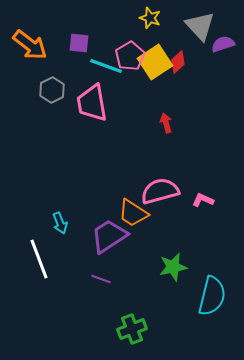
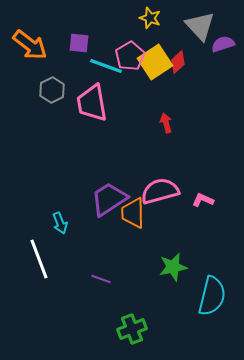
orange trapezoid: rotated 56 degrees clockwise
purple trapezoid: moved 37 px up
